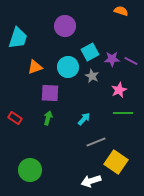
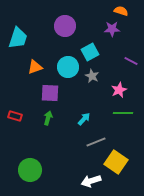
purple star: moved 30 px up
red rectangle: moved 2 px up; rotated 16 degrees counterclockwise
